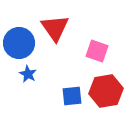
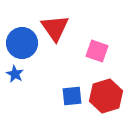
blue circle: moved 3 px right
blue star: moved 13 px left
red hexagon: moved 5 px down; rotated 8 degrees counterclockwise
